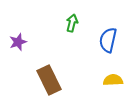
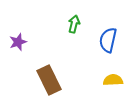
green arrow: moved 2 px right, 1 px down
